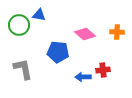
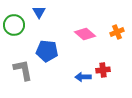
blue triangle: moved 3 px up; rotated 48 degrees clockwise
green circle: moved 5 px left
orange cross: rotated 24 degrees counterclockwise
blue pentagon: moved 11 px left, 1 px up
gray L-shape: moved 1 px down
